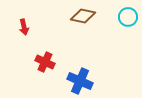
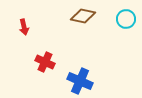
cyan circle: moved 2 px left, 2 px down
